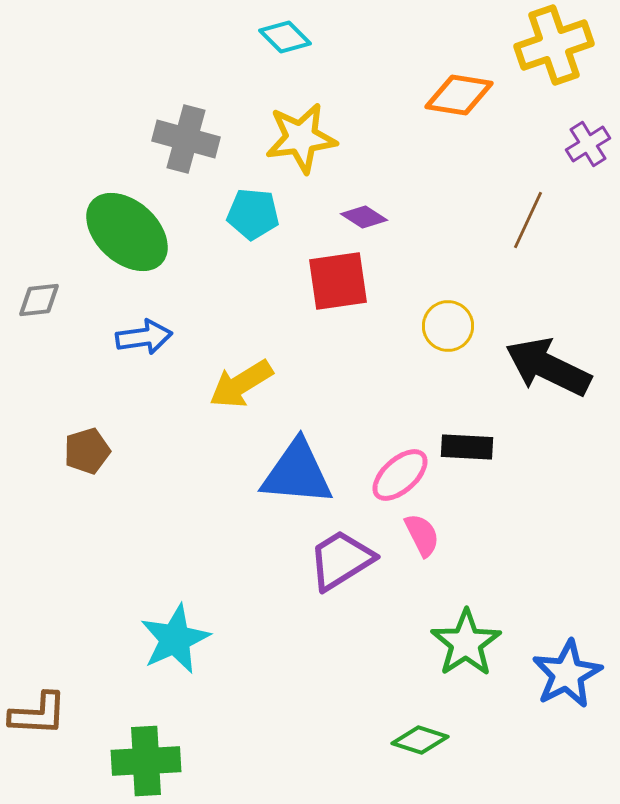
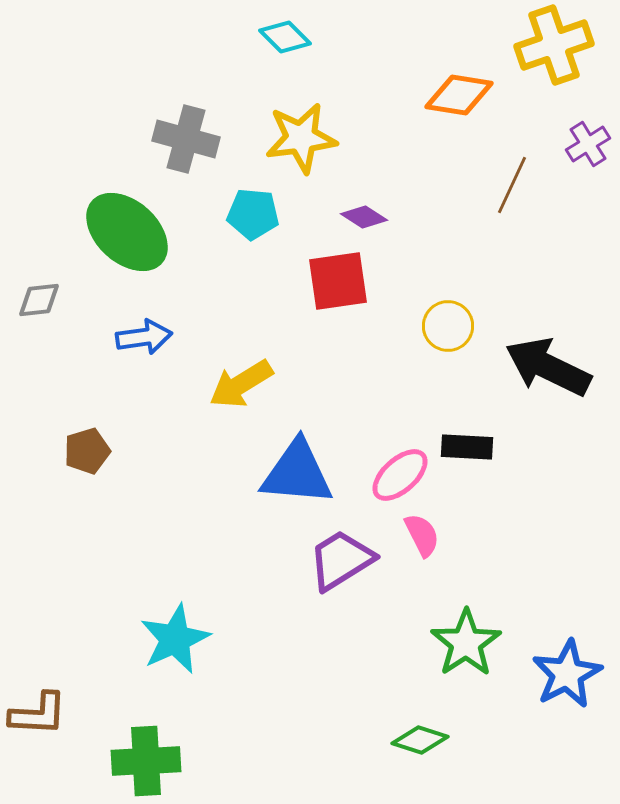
brown line: moved 16 px left, 35 px up
